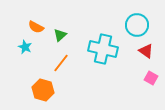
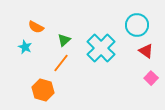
green triangle: moved 4 px right, 5 px down
cyan cross: moved 2 px left, 1 px up; rotated 32 degrees clockwise
pink square: rotated 16 degrees clockwise
